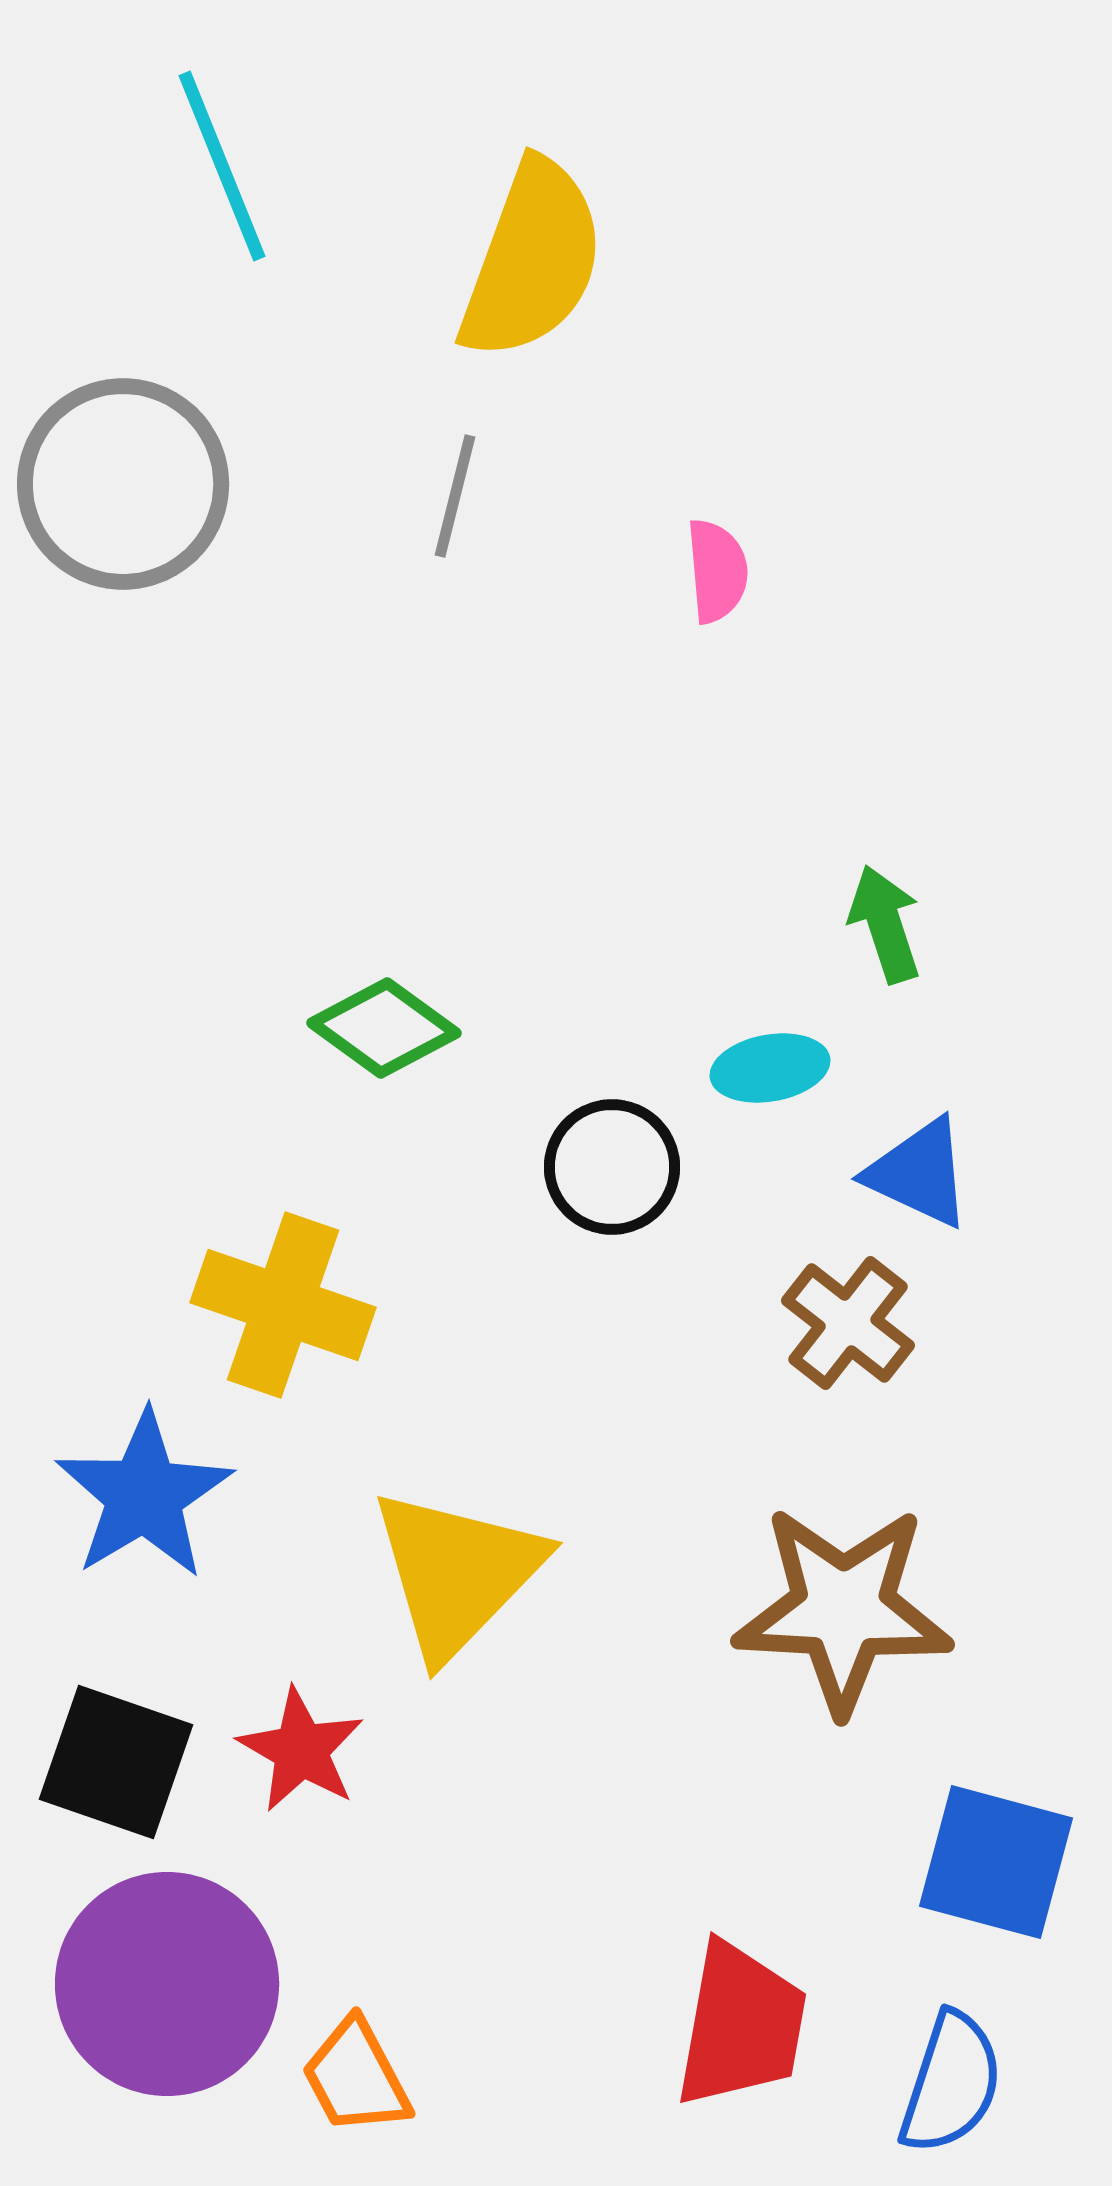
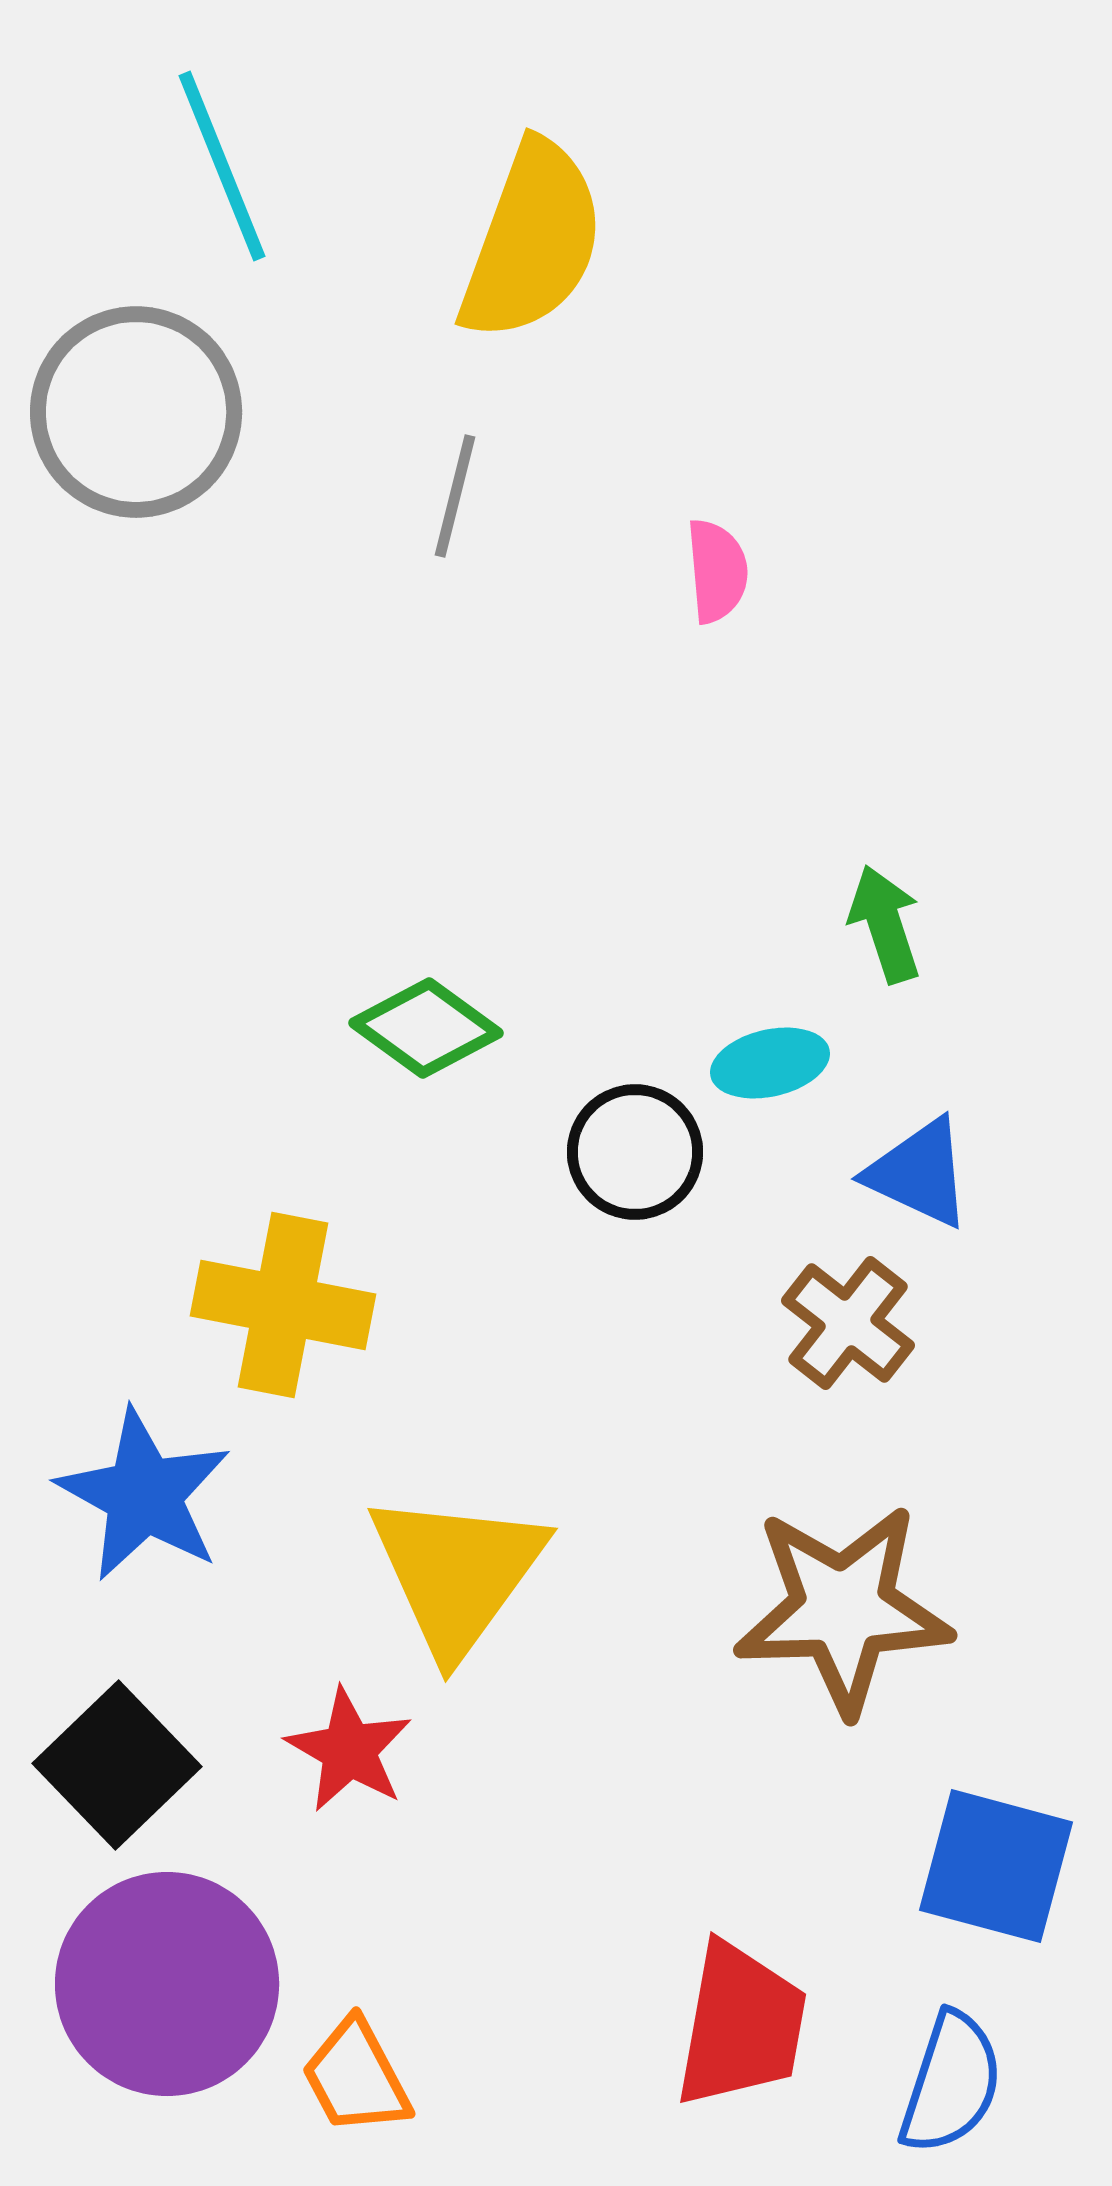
yellow semicircle: moved 19 px up
gray circle: moved 13 px right, 72 px up
green diamond: moved 42 px right
cyan ellipse: moved 5 px up; rotated 3 degrees counterclockwise
black circle: moved 23 px right, 15 px up
yellow cross: rotated 8 degrees counterclockwise
blue star: rotated 12 degrees counterclockwise
yellow triangle: rotated 8 degrees counterclockwise
brown star: rotated 5 degrees counterclockwise
red star: moved 48 px right
black square: moved 1 px right, 3 px down; rotated 27 degrees clockwise
blue square: moved 4 px down
